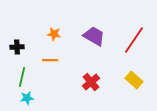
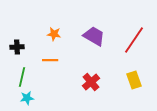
yellow rectangle: rotated 30 degrees clockwise
